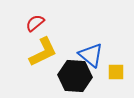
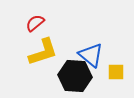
yellow L-shape: rotated 8 degrees clockwise
